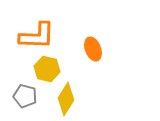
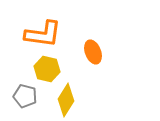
orange L-shape: moved 6 px right, 2 px up; rotated 6 degrees clockwise
orange ellipse: moved 3 px down
yellow diamond: moved 1 px down
